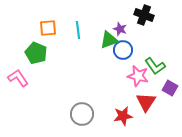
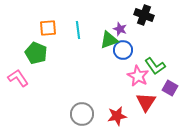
pink star: rotated 15 degrees clockwise
red star: moved 6 px left
